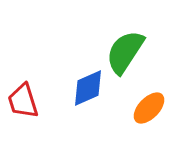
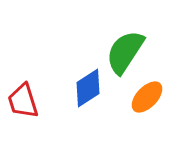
blue diamond: rotated 9 degrees counterclockwise
orange ellipse: moved 2 px left, 11 px up
